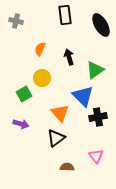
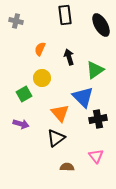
blue triangle: moved 1 px down
black cross: moved 2 px down
